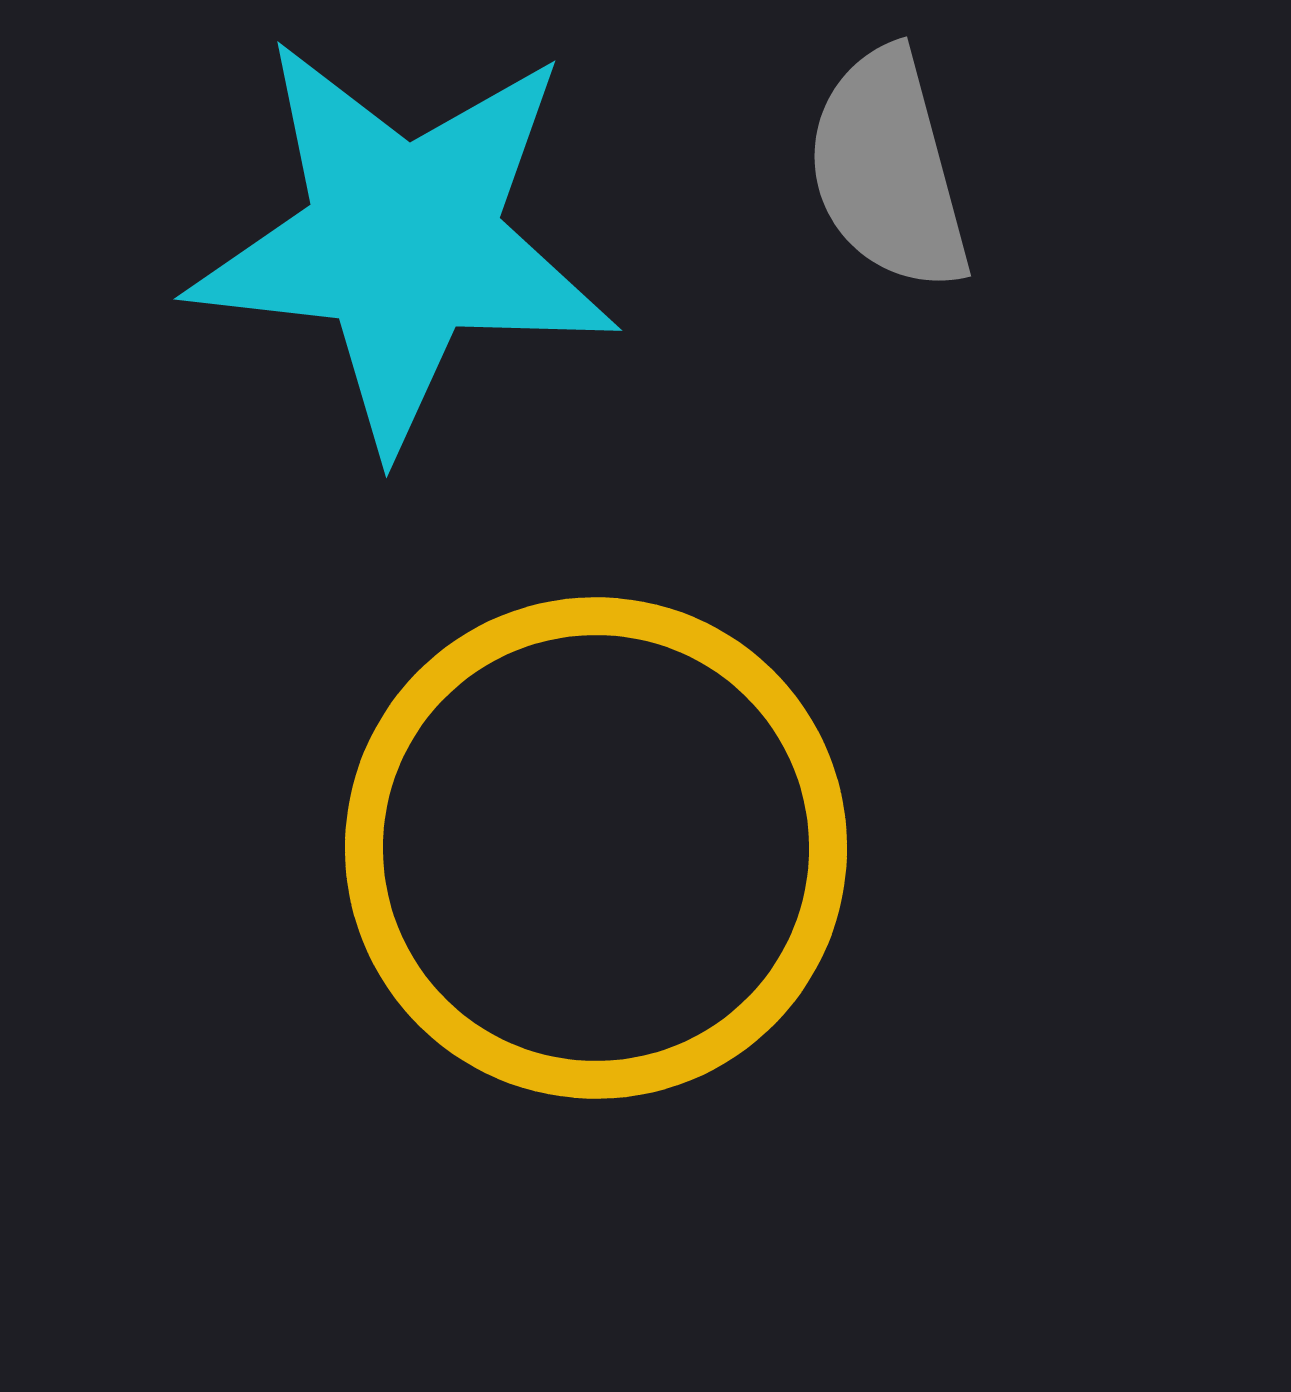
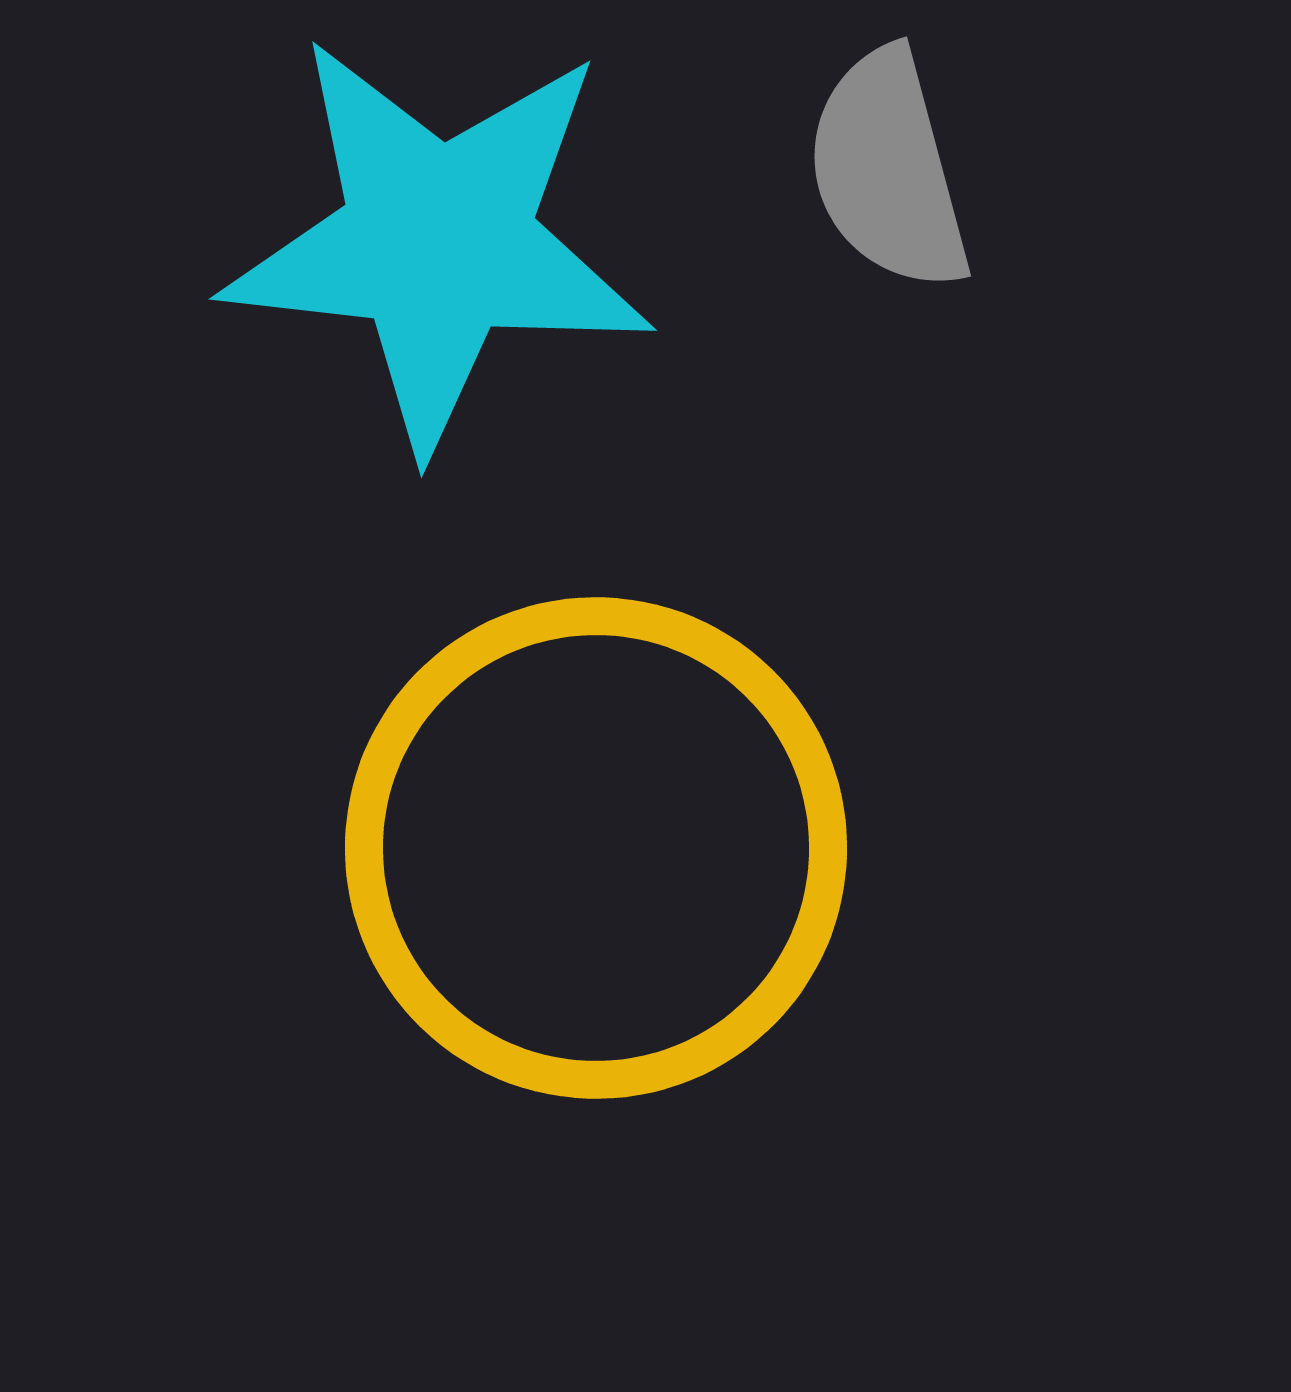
cyan star: moved 35 px right
